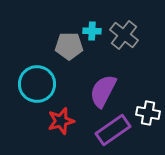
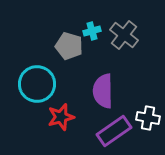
cyan cross: rotated 18 degrees counterclockwise
gray pentagon: rotated 16 degrees clockwise
purple semicircle: rotated 28 degrees counterclockwise
white cross: moved 5 px down
red star: moved 4 px up
purple rectangle: moved 1 px right, 1 px down
